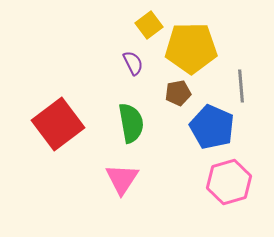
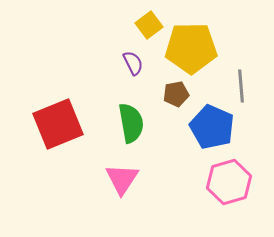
brown pentagon: moved 2 px left, 1 px down
red square: rotated 15 degrees clockwise
